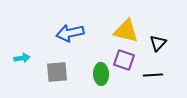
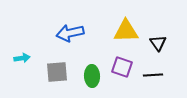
yellow triangle: rotated 16 degrees counterclockwise
black triangle: rotated 18 degrees counterclockwise
purple square: moved 2 px left, 7 px down
green ellipse: moved 9 px left, 2 px down
